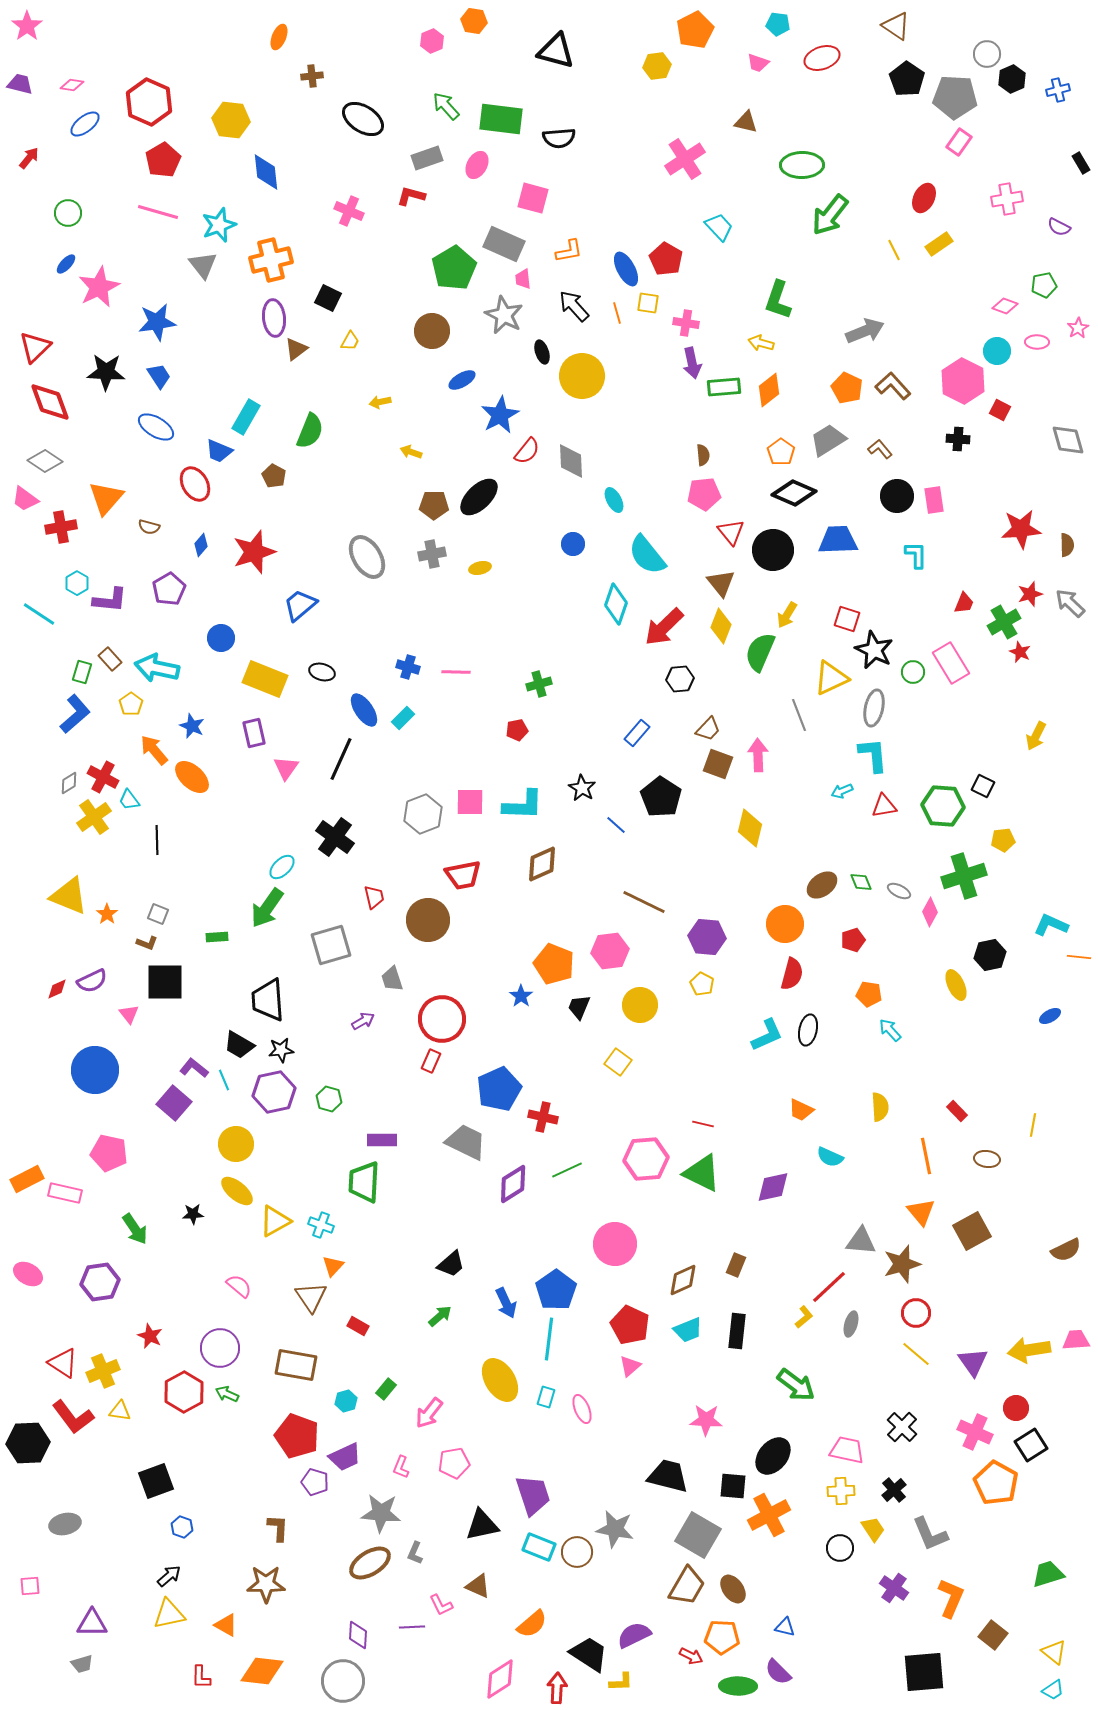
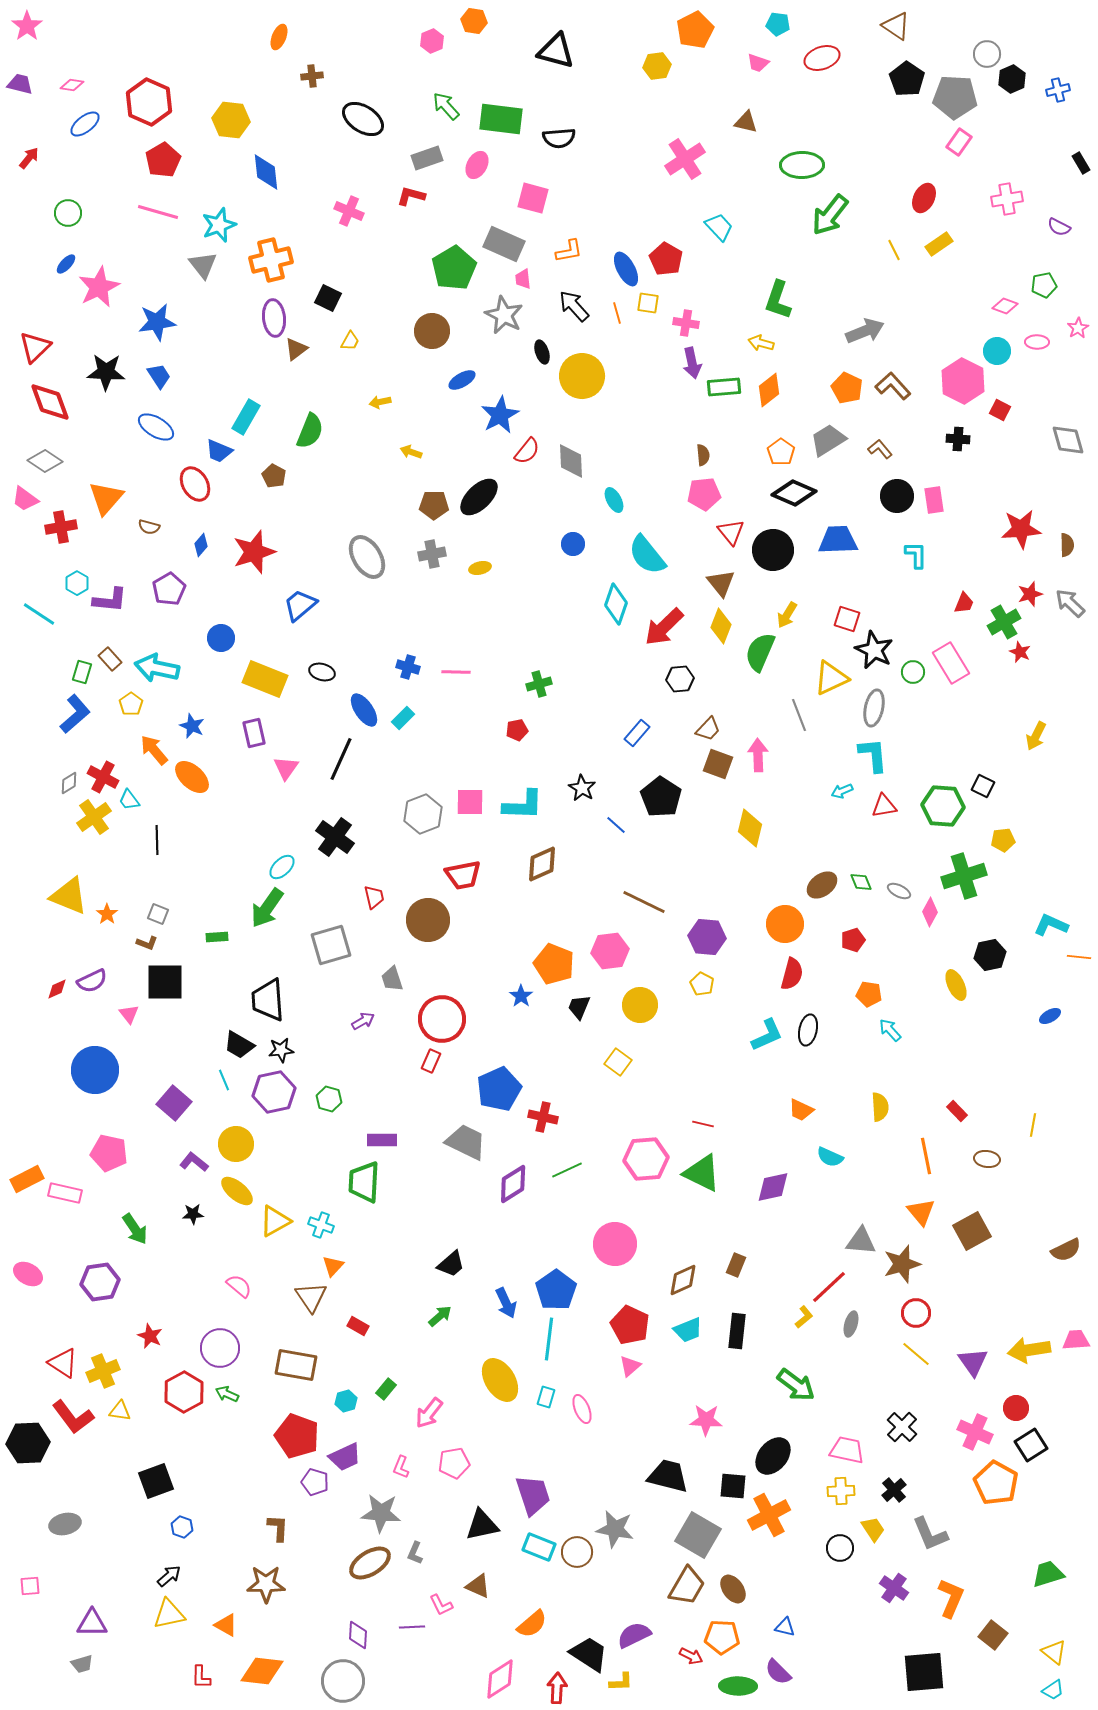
purple L-shape at (194, 1068): moved 94 px down
